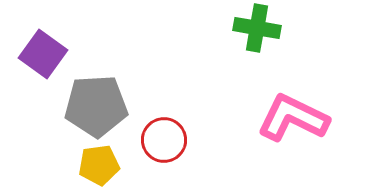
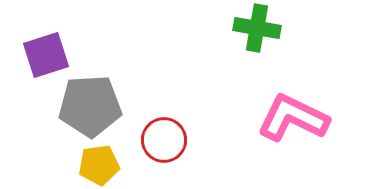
purple square: moved 3 px right, 1 px down; rotated 36 degrees clockwise
gray pentagon: moved 6 px left
